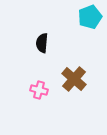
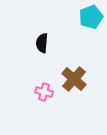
cyan pentagon: moved 1 px right
pink cross: moved 5 px right, 2 px down
